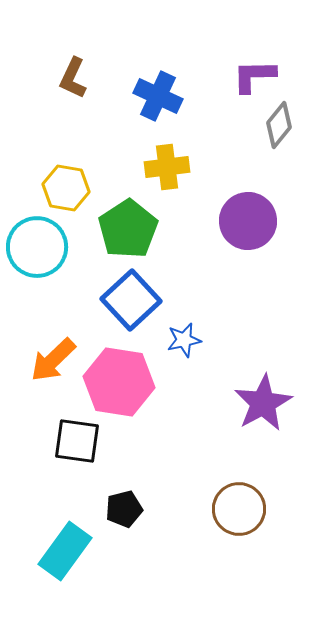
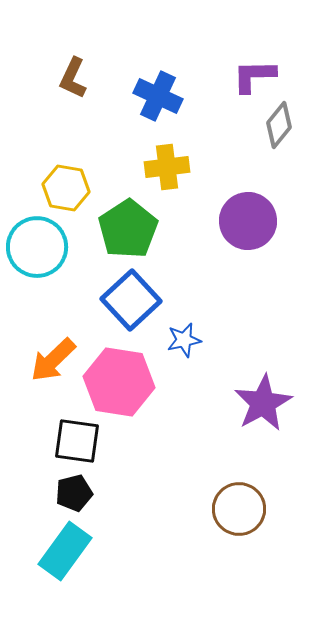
black pentagon: moved 50 px left, 16 px up
